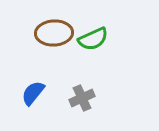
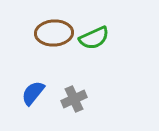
green semicircle: moved 1 px right, 1 px up
gray cross: moved 8 px left, 1 px down
